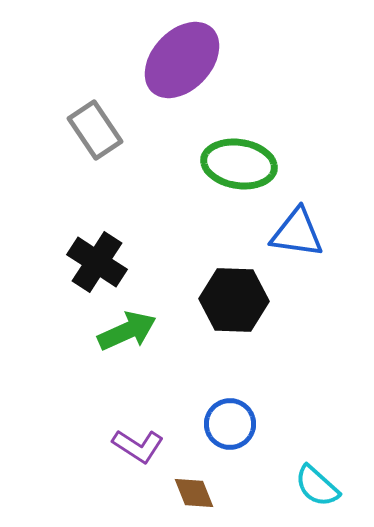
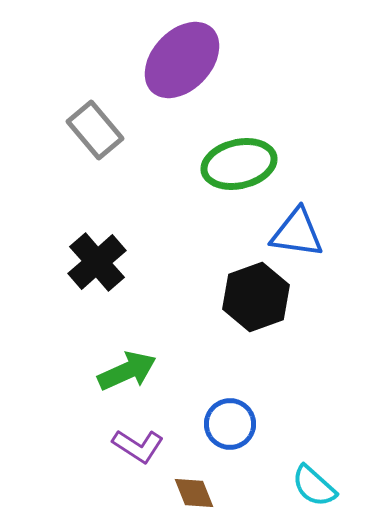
gray rectangle: rotated 6 degrees counterclockwise
green ellipse: rotated 22 degrees counterclockwise
black cross: rotated 16 degrees clockwise
black hexagon: moved 22 px right, 3 px up; rotated 22 degrees counterclockwise
green arrow: moved 40 px down
cyan semicircle: moved 3 px left
